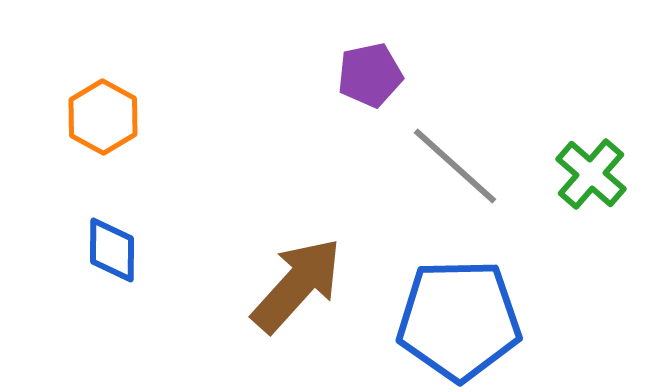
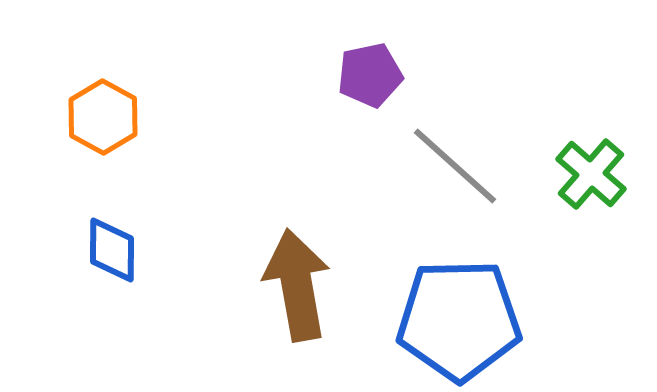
brown arrow: rotated 52 degrees counterclockwise
